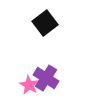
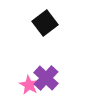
purple cross: rotated 10 degrees clockwise
